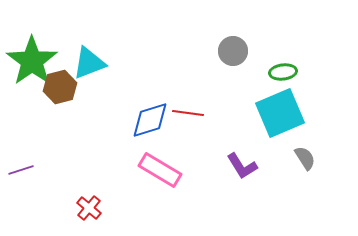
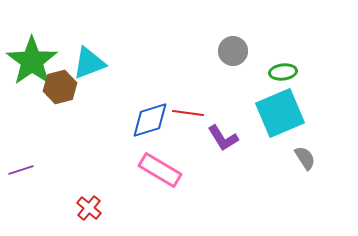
purple L-shape: moved 19 px left, 28 px up
